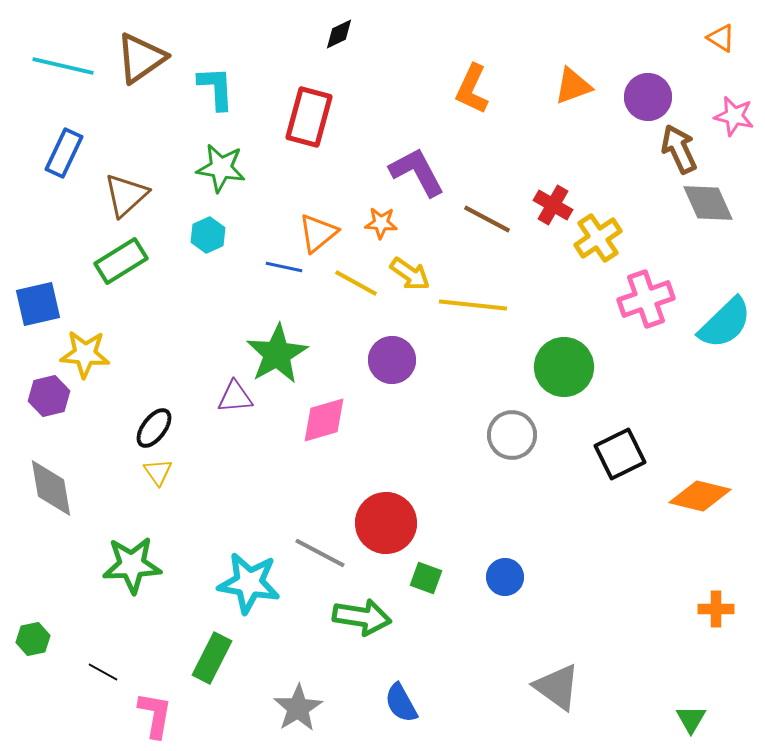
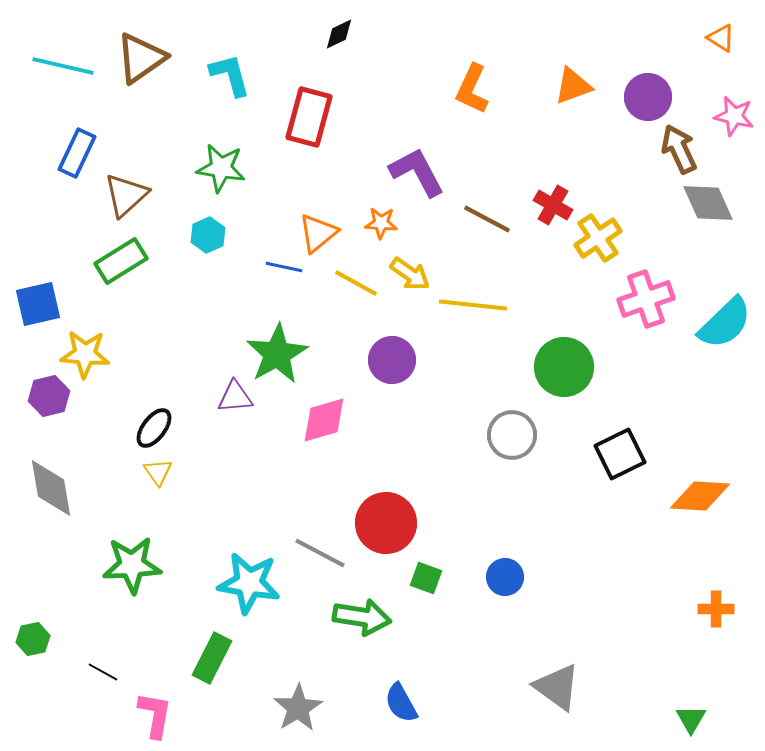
cyan L-shape at (216, 88): moved 14 px right, 13 px up; rotated 12 degrees counterclockwise
blue rectangle at (64, 153): moved 13 px right
orange diamond at (700, 496): rotated 10 degrees counterclockwise
